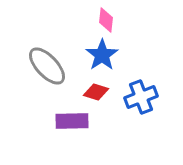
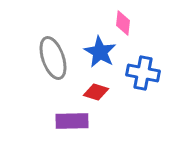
pink diamond: moved 17 px right, 3 px down
blue star: moved 2 px left, 3 px up; rotated 8 degrees counterclockwise
gray ellipse: moved 6 px right, 8 px up; rotated 24 degrees clockwise
blue cross: moved 2 px right, 24 px up; rotated 32 degrees clockwise
